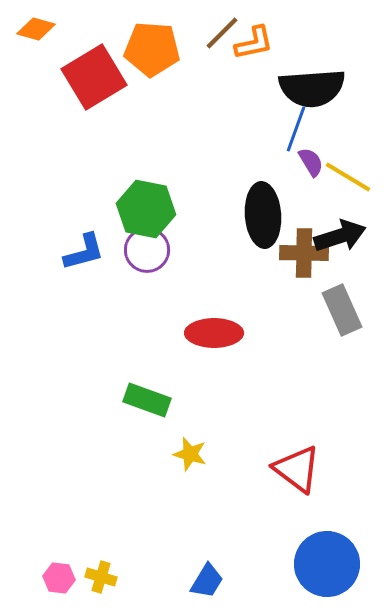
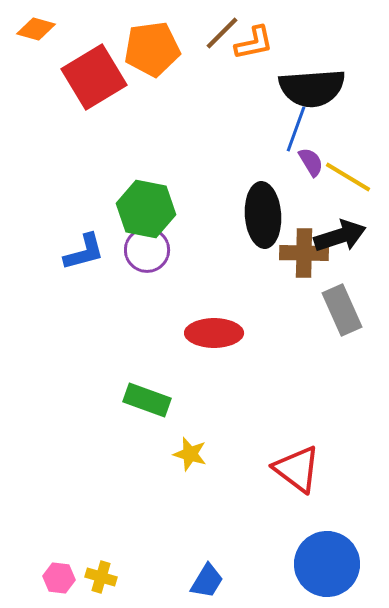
orange pentagon: rotated 12 degrees counterclockwise
